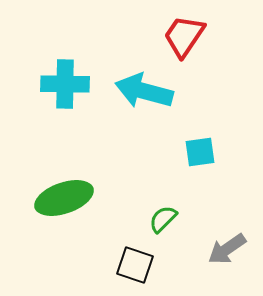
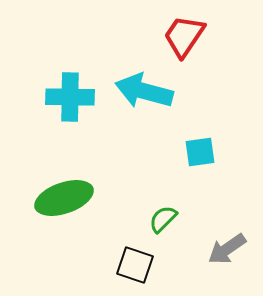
cyan cross: moved 5 px right, 13 px down
